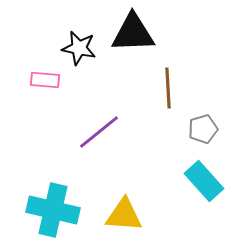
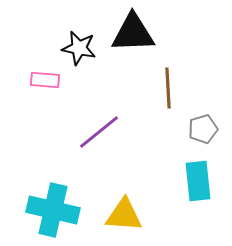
cyan rectangle: moved 6 px left; rotated 36 degrees clockwise
